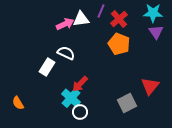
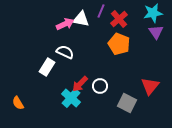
cyan star: rotated 12 degrees counterclockwise
white triangle: rotated 18 degrees clockwise
white semicircle: moved 1 px left, 1 px up
gray square: rotated 36 degrees counterclockwise
white circle: moved 20 px right, 26 px up
